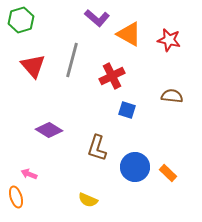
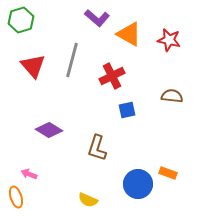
blue square: rotated 30 degrees counterclockwise
blue circle: moved 3 px right, 17 px down
orange rectangle: rotated 24 degrees counterclockwise
